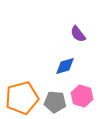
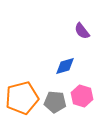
purple semicircle: moved 4 px right, 3 px up
